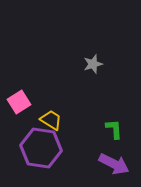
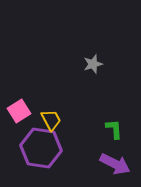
pink square: moved 9 px down
yellow trapezoid: rotated 30 degrees clockwise
purple arrow: moved 1 px right
